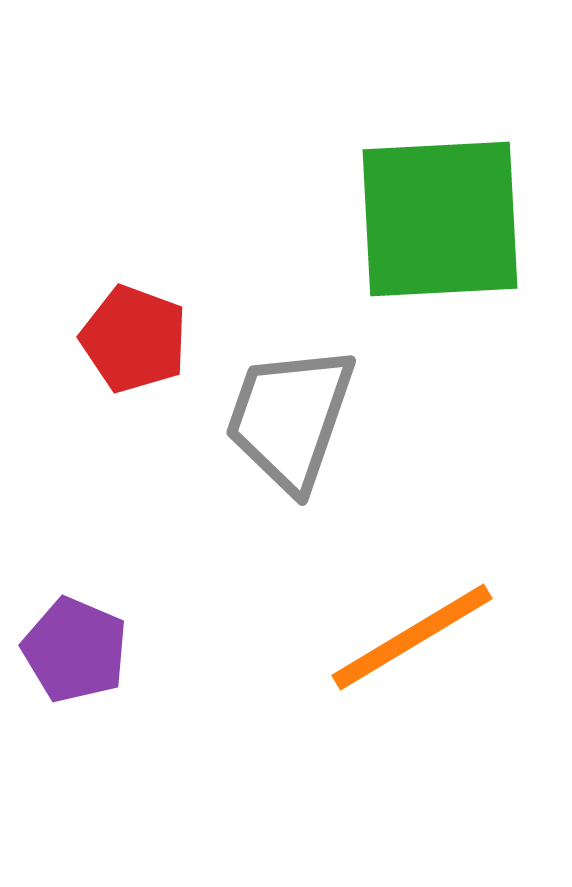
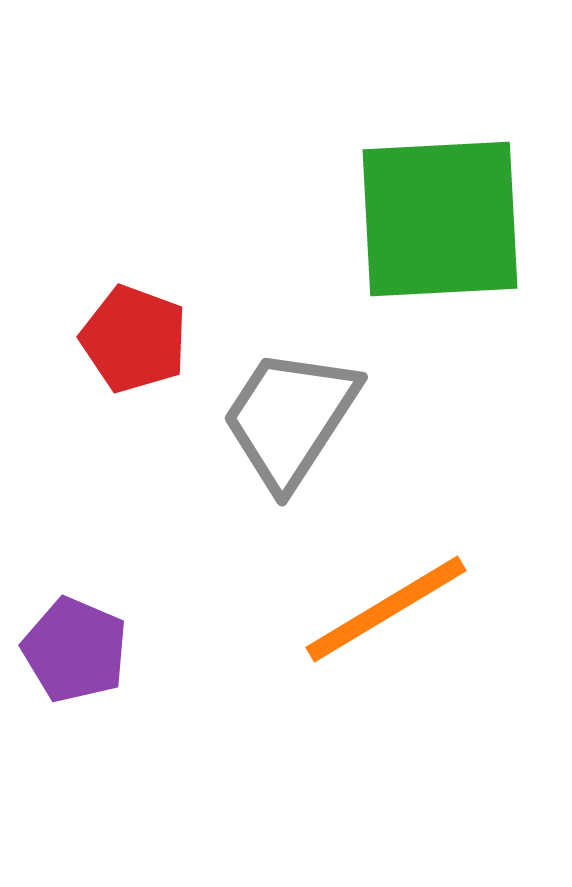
gray trapezoid: rotated 14 degrees clockwise
orange line: moved 26 px left, 28 px up
